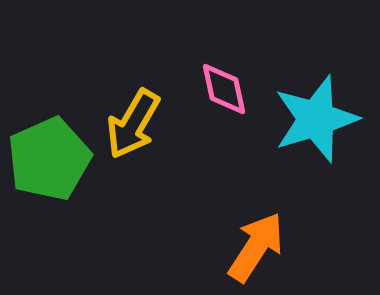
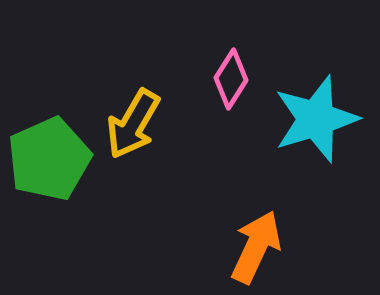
pink diamond: moved 7 px right, 10 px up; rotated 44 degrees clockwise
orange arrow: rotated 8 degrees counterclockwise
